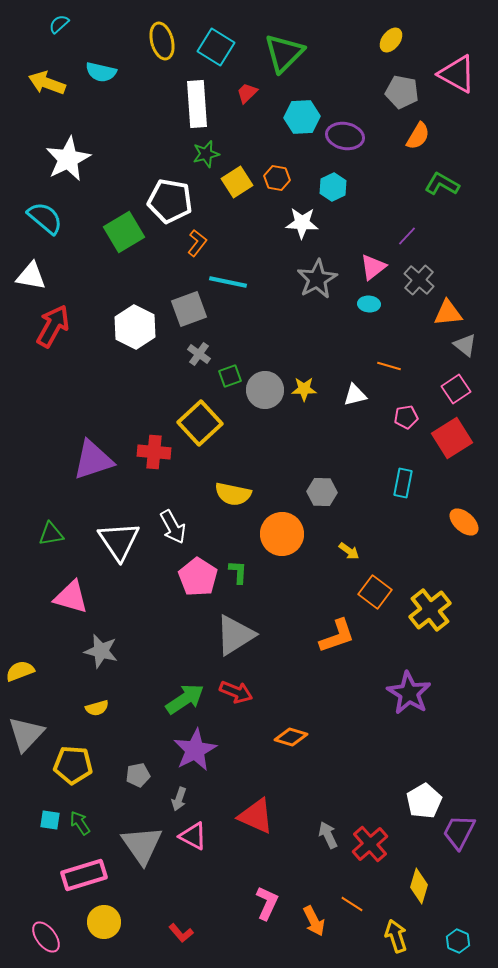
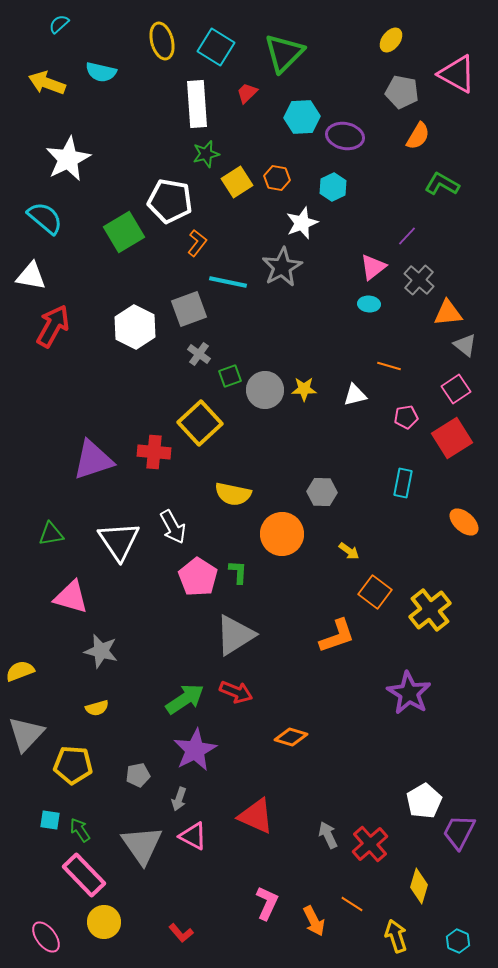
white star at (302, 223): rotated 24 degrees counterclockwise
gray star at (317, 279): moved 35 px left, 12 px up
green arrow at (80, 823): moved 7 px down
pink rectangle at (84, 875): rotated 63 degrees clockwise
